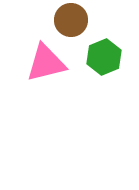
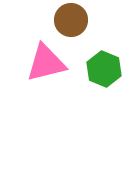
green hexagon: moved 12 px down; rotated 16 degrees counterclockwise
